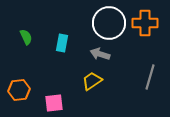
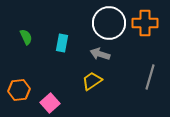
pink square: moved 4 px left; rotated 36 degrees counterclockwise
